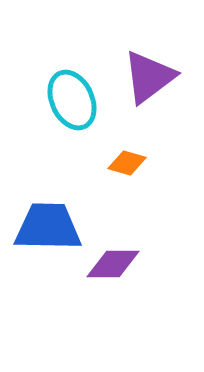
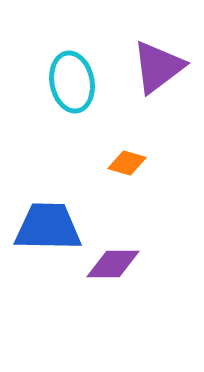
purple triangle: moved 9 px right, 10 px up
cyan ellipse: moved 18 px up; rotated 14 degrees clockwise
